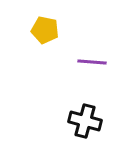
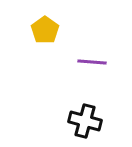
yellow pentagon: rotated 24 degrees clockwise
